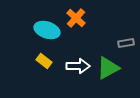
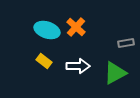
orange cross: moved 9 px down
green triangle: moved 7 px right, 5 px down
